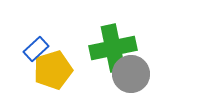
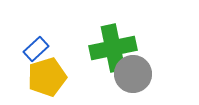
yellow pentagon: moved 6 px left, 7 px down
gray circle: moved 2 px right
